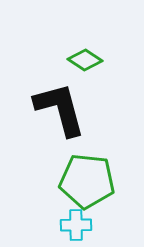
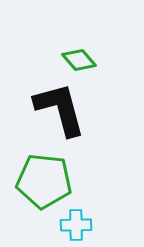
green diamond: moved 6 px left; rotated 16 degrees clockwise
green pentagon: moved 43 px left
